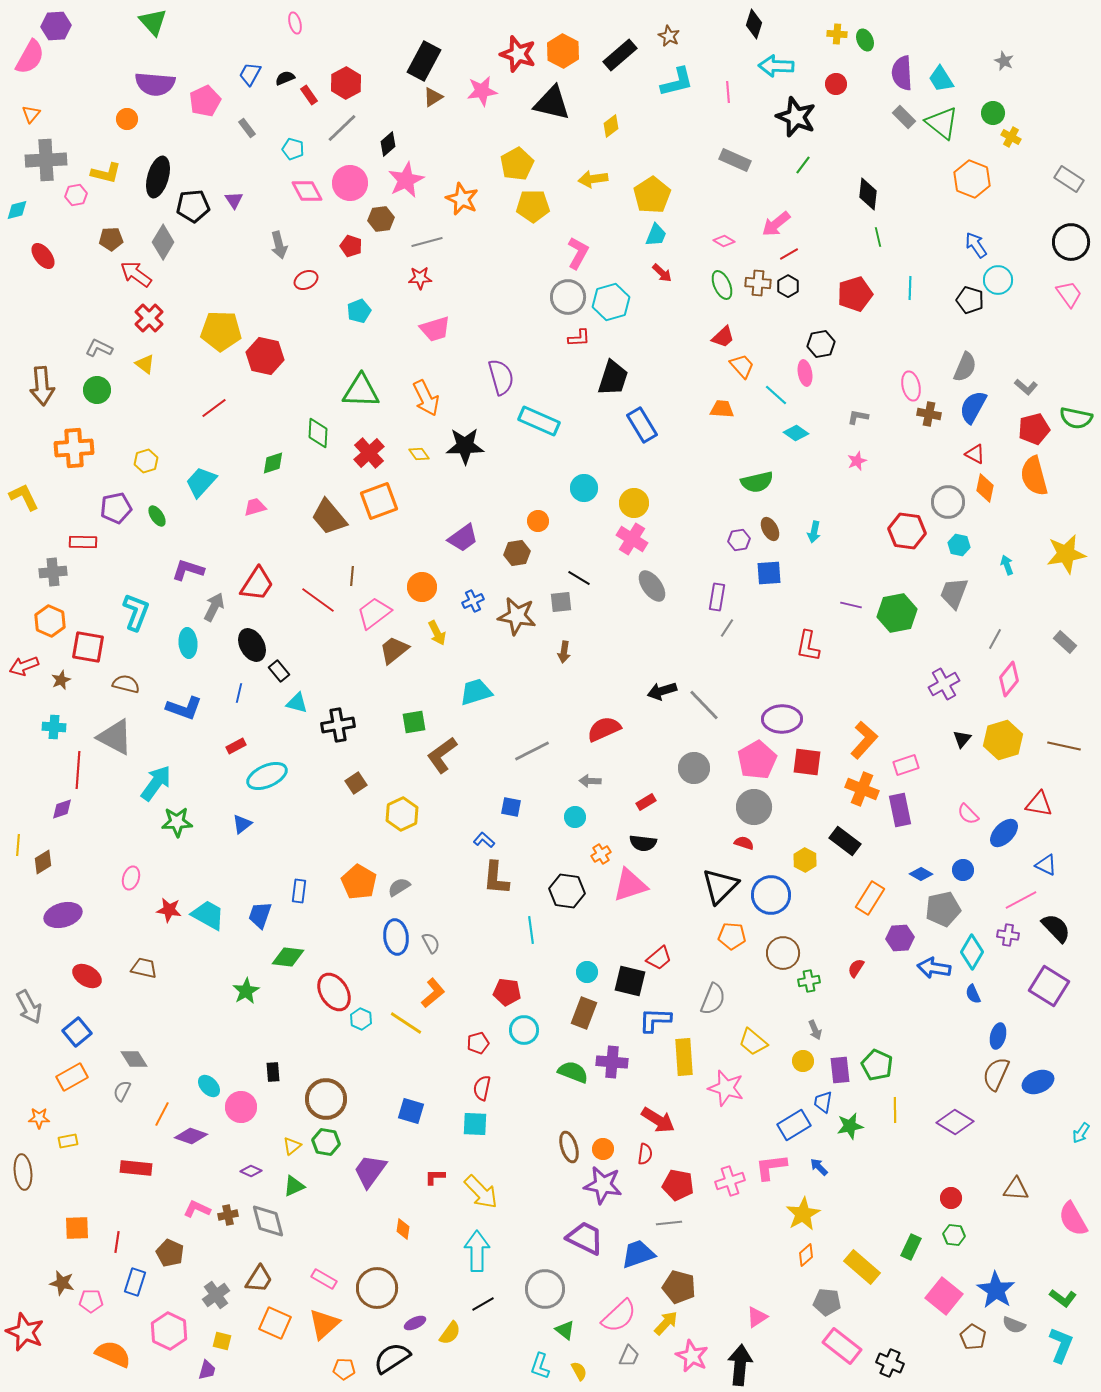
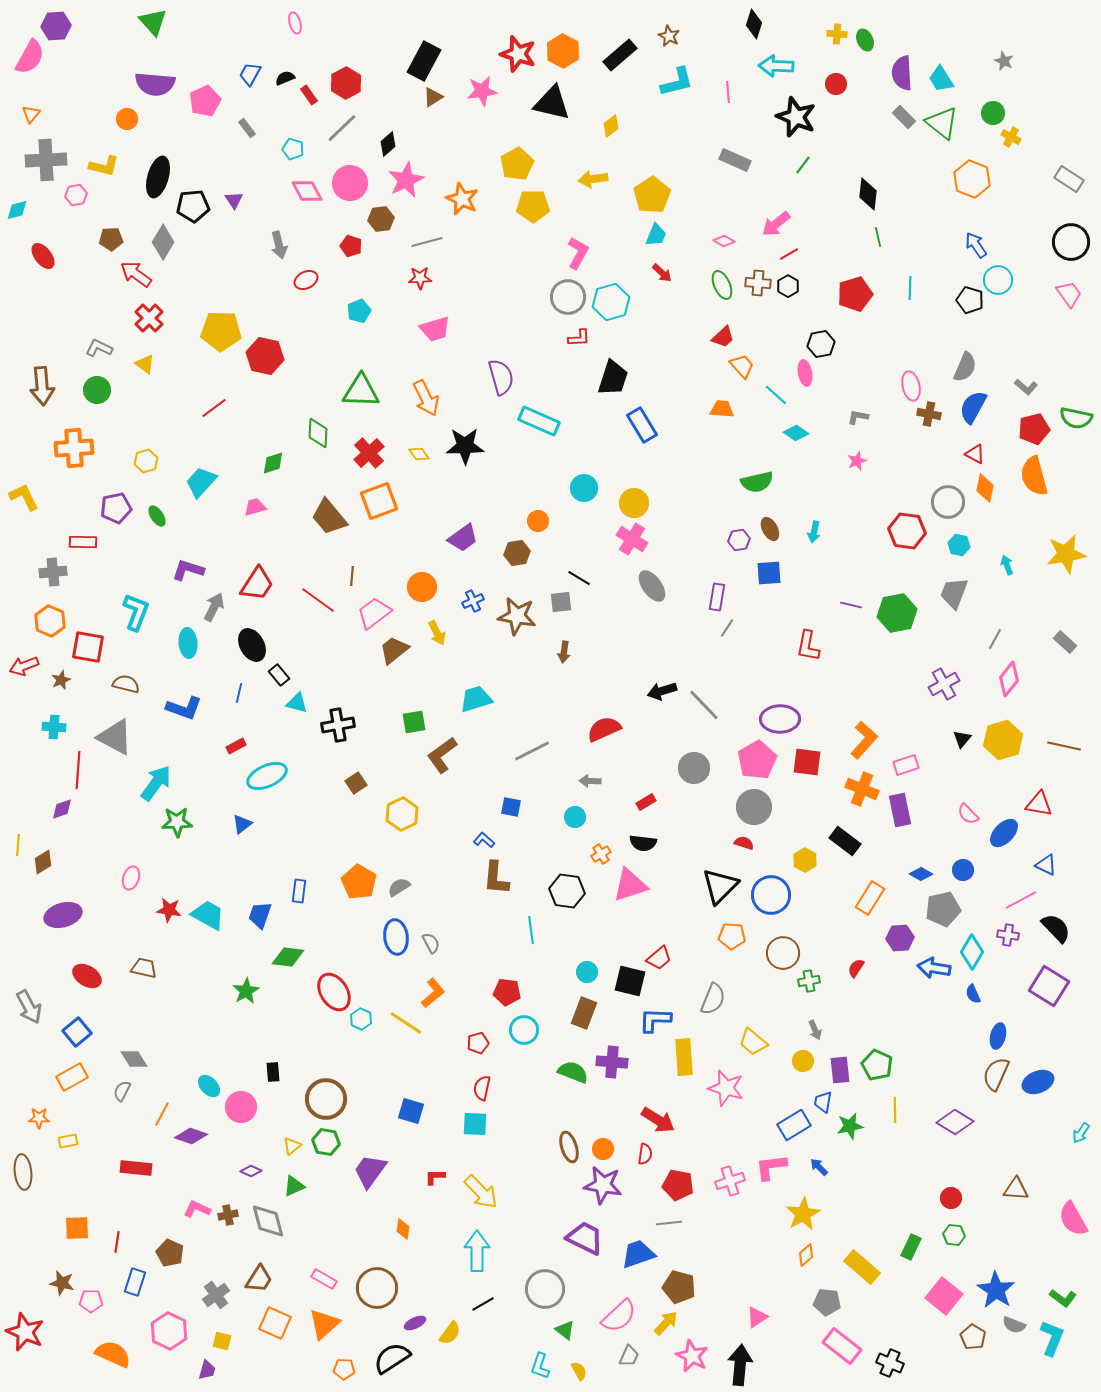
yellow L-shape at (106, 173): moved 2 px left, 7 px up
black rectangle at (279, 671): moved 4 px down
cyan trapezoid at (476, 692): moved 7 px down
purple ellipse at (782, 719): moved 2 px left
cyan L-shape at (1061, 1345): moved 9 px left, 7 px up
